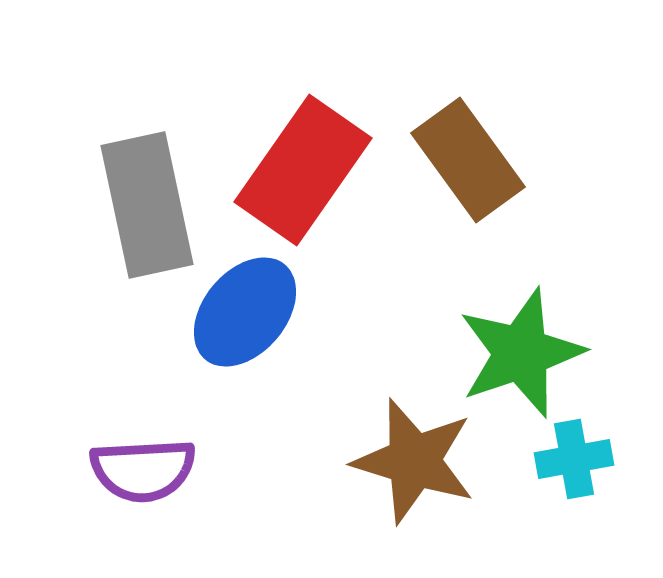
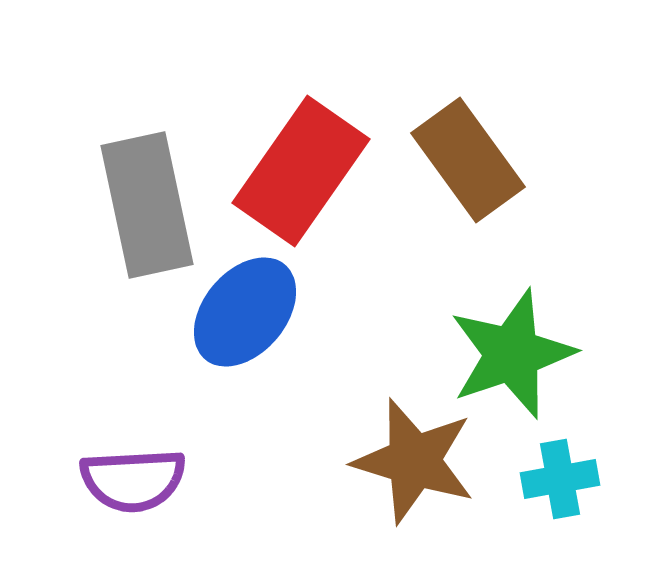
red rectangle: moved 2 px left, 1 px down
green star: moved 9 px left, 1 px down
cyan cross: moved 14 px left, 20 px down
purple semicircle: moved 10 px left, 10 px down
